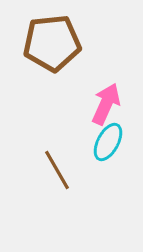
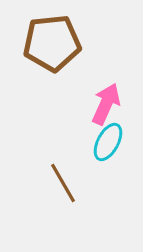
brown line: moved 6 px right, 13 px down
